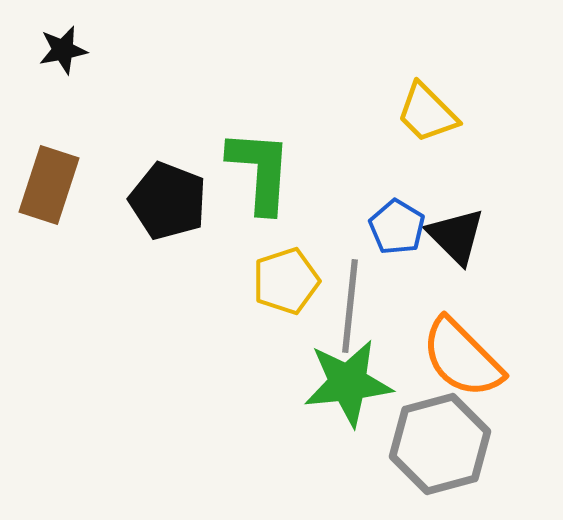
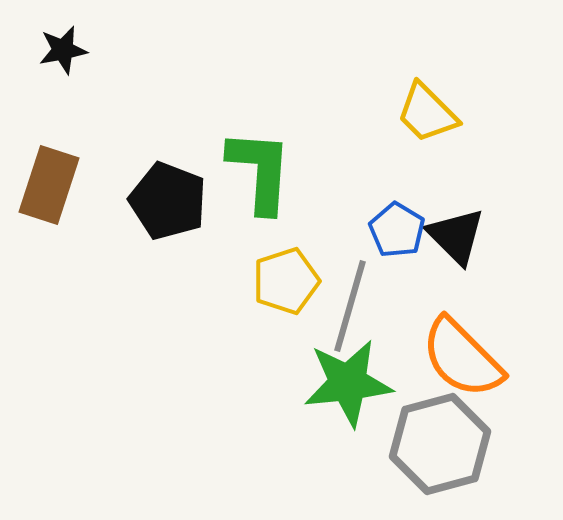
blue pentagon: moved 3 px down
gray line: rotated 10 degrees clockwise
